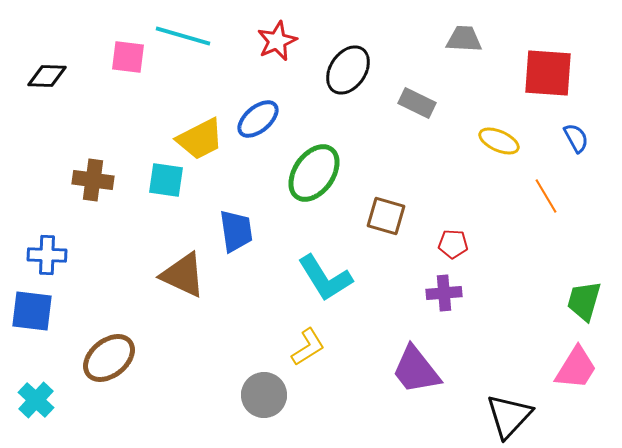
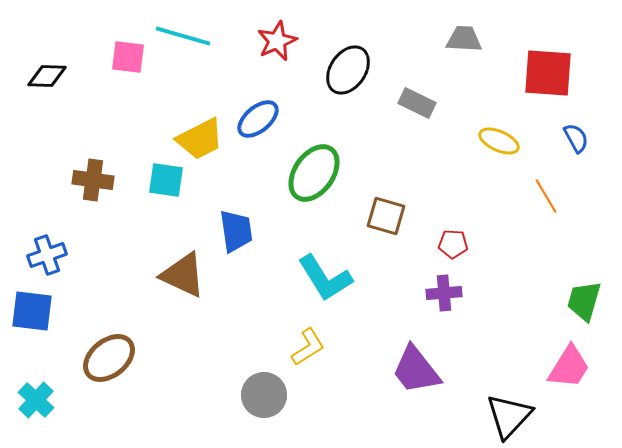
blue cross: rotated 21 degrees counterclockwise
pink trapezoid: moved 7 px left, 1 px up
